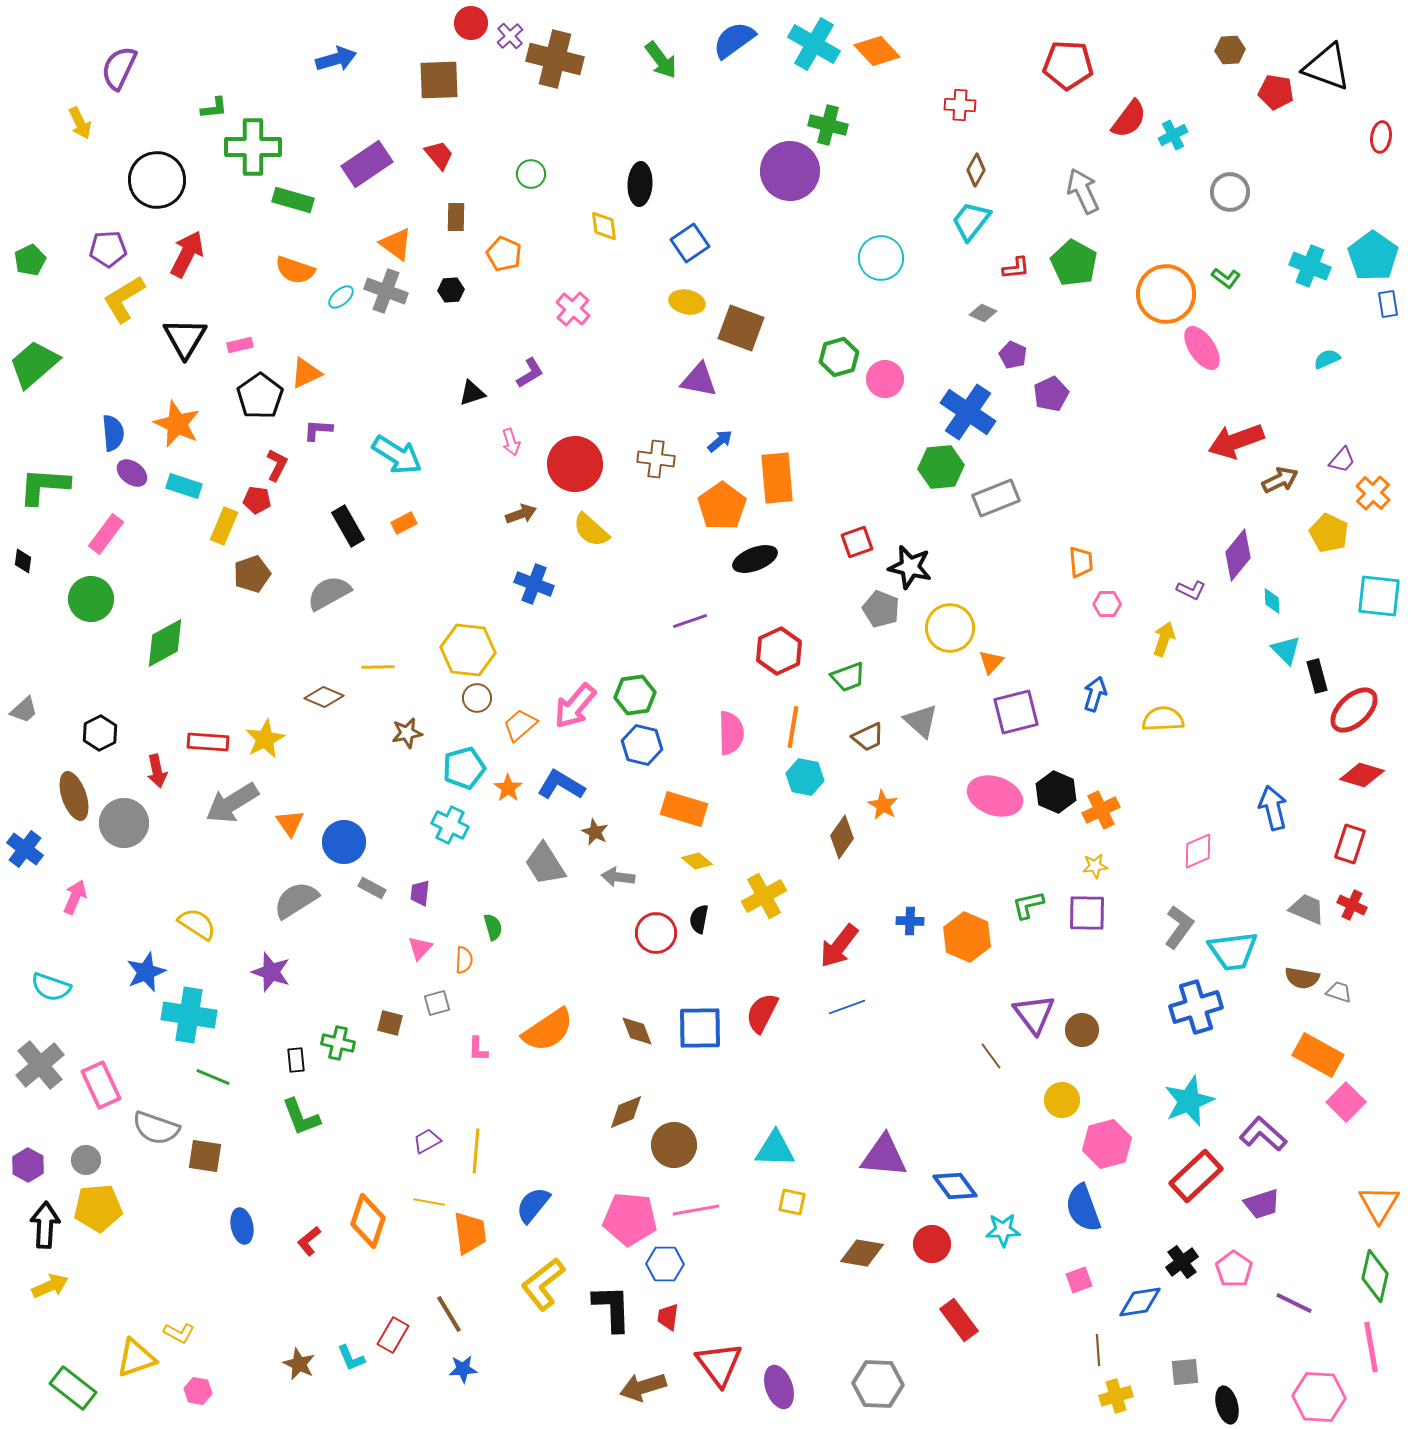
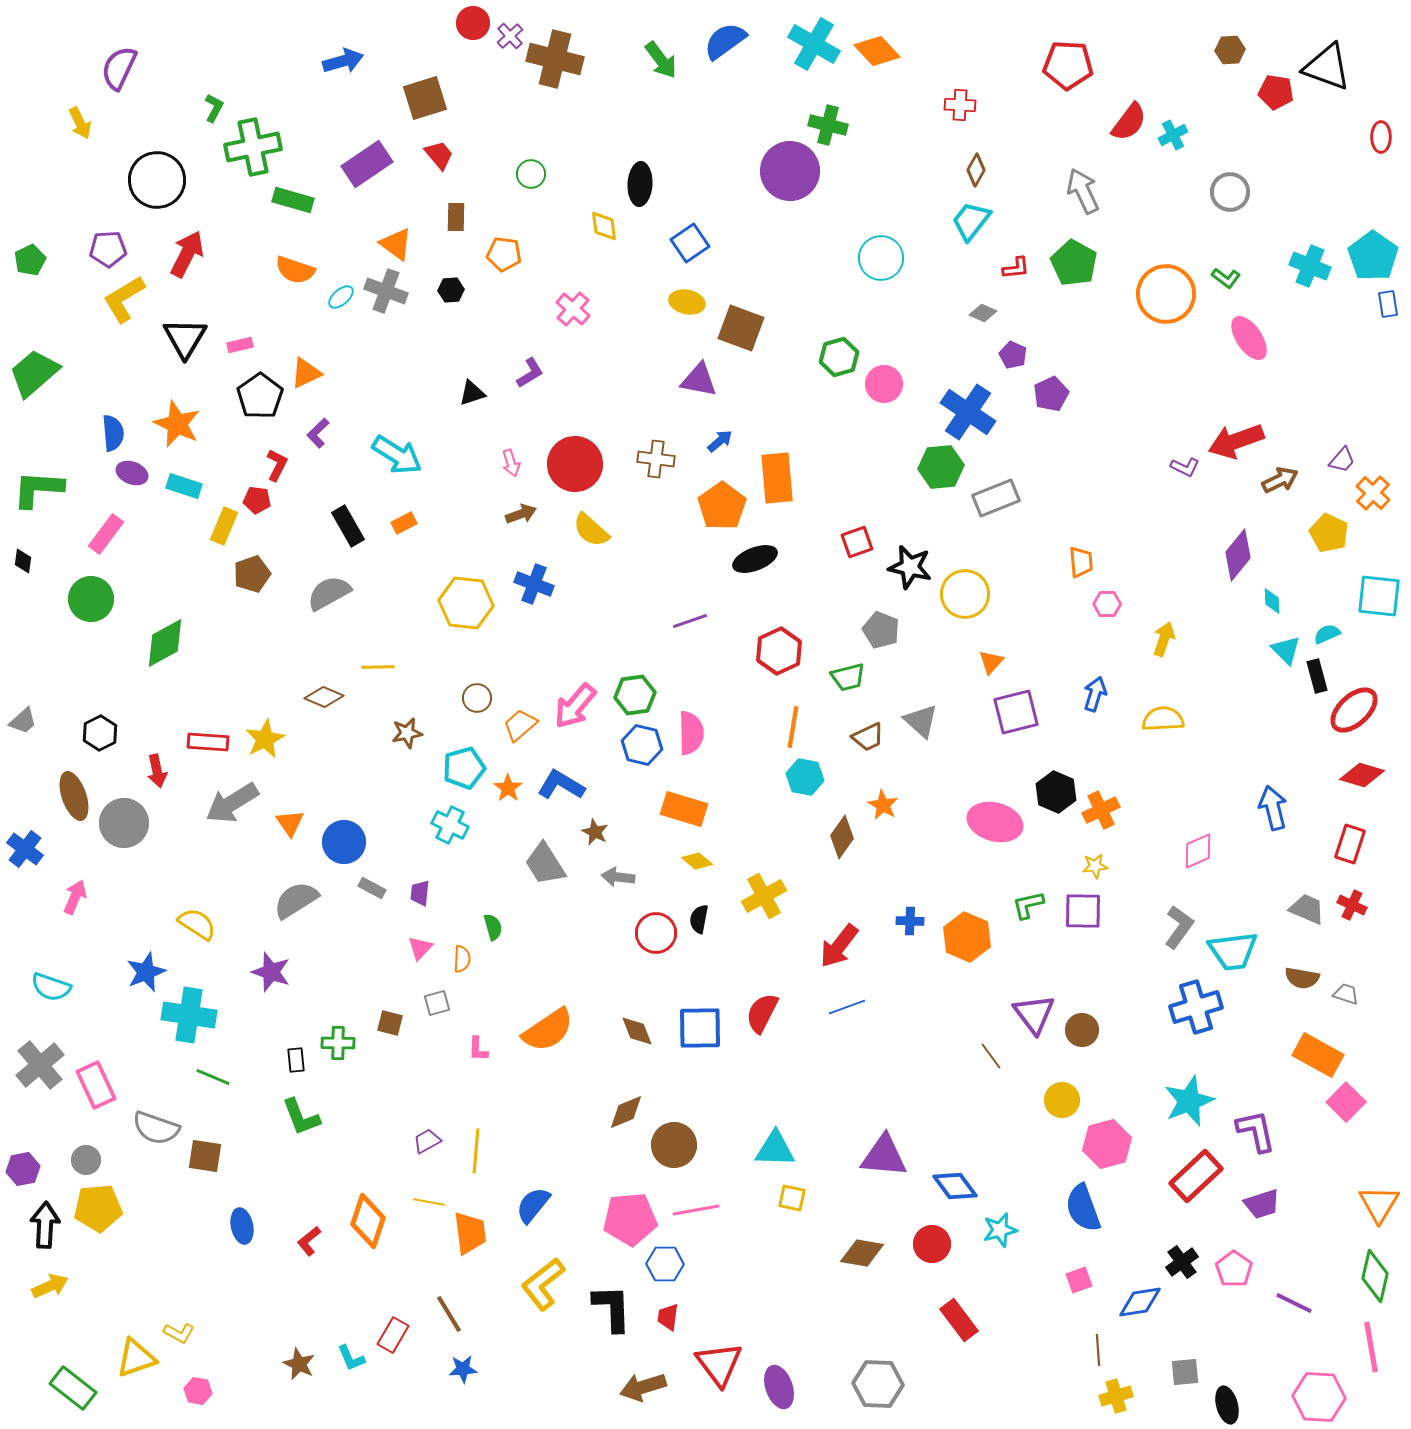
red circle at (471, 23): moved 2 px right
blue semicircle at (734, 40): moved 9 px left, 1 px down
blue arrow at (336, 59): moved 7 px right, 2 px down
brown square at (439, 80): moved 14 px left, 18 px down; rotated 15 degrees counterclockwise
green L-shape at (214, 108): rotated 56 degrees counterclockwise
red semicircle at (1129, 119): moved 3 px down
red ellipse at (1381, 137): rotated 8 degrees counterclockwise
green cross at (253, 147): rotated 12 degrees counterclockwise
orange pentagon at (504, 254): rotated 16 degrees counterclockwise
pink ellipse at (1202, 348): moved 47 px right, 10 px up
cyan semicircle at (1327, 359): moved 275 px down
green trapezoid at (34, 364): moved 9 px down
pink circle at (885, 379): moved 1 px left, 5 px down
purple L-shape at (318, 430): moved 3 px down; rotated 48 degrees counterclockwise
pink arrow at (511, 442): moved 21 px down
purple ellipse at (132, 473): rotated 16 degrees counterclockwise
green L-shape at (44, 486): moved 6 px left, 3 px down
purple L-shape at (1191, 590): moved 6 px left, 123 px up
gray pentagon at (881, 609): moved 21 px down
yellow circle at (950, 628): moved 15 px right, 34 px up
yellow hexagon at (468, 650): moved 2 px left, 47 px up
green trapezoid at (848, 677): rotated 6 degrees clockwise
gray trapezoid at (24, 710): moved 1 px left, 11 px down
pink semicircle at (731, 733): moved 40 px left
pink ellipse at (995, 796): moved 26 px down; rotated 4 degrees counterclockwise
purple square at (1087, 913): moved 4 px left, 2 px up
orange semicircle at (464, 960): moved 2 px left, 1 px up
gray trapezoid at (1339, 992): moved 7 px right, 2 px down
green cross at (338, 1043): rotated 12 degrees counterclockwise
pink rectangle at (101, 1085): moved 5 px left
purple L-shape at (1263, 1134): moved 7 px left, 3 px up; rotated 36 degrees clockwise
purple hexagon at (28, 1165): moved 5 px left, 4 px down; rotated 20 degrees clockwise
yellow square at (792, 1202): moved 4 px up
pink pentagon at (630, 1219): rotated 10 degrees counterclockwise
cyan star at (1003, 1230): moved 3 px left; rotated 12 degrees counterclockwise
